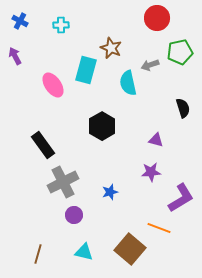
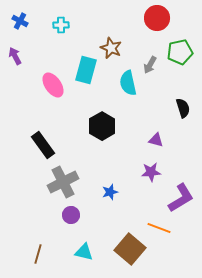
gray arrow: rotated 42 degrees counterclockwise
purple circle: moved 3 px left
